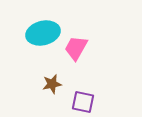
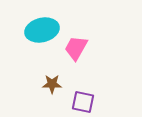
cyan ellipse: moved 1 px left, 3 px up
brown star: rotated 12 degrees clockwise
